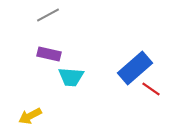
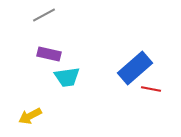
gray line: moved 4 px left
cyan trapezoid: moved 4 px left; rotated 12 degrees counterclockwise
red line: rotated 24 degrees counterclockwise
